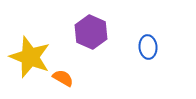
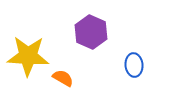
blue ellipse: moved 14 px left, 18 px down
yellow star: moved 2 px left, 1 px up; rotated 18 degrees counterclockwise
